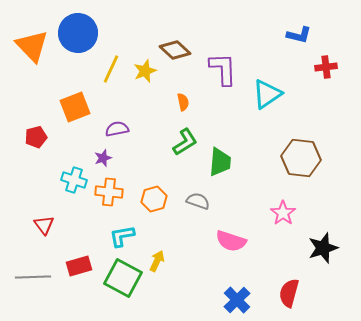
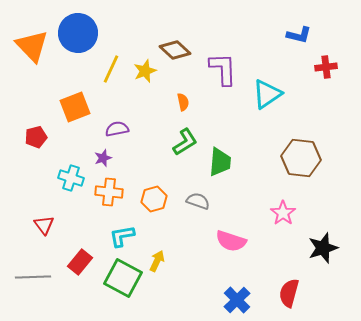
cyan cross: moved 3 px left, 2 px up
red rectangle: moved 1 px right, 4 px up; rotated 35 degrees counterclockwise
